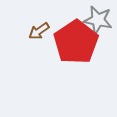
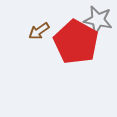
red pentagon: rotated 9 degrees counterclockwise
